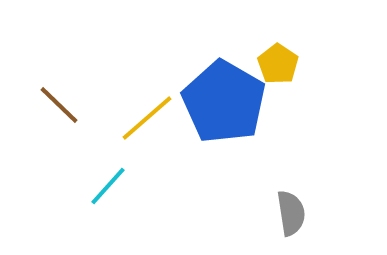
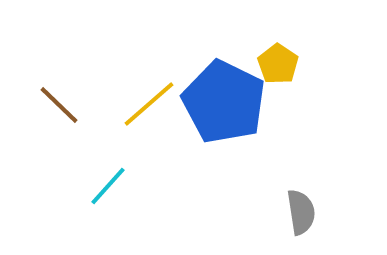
blue pentagon: rotated 4 degrees counterclockwise
yellow line: moved 2 px right, 14 px up
gray semicircle: moved 10 px right, 1 px up
